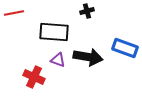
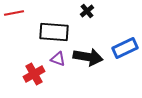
black cross: rotated 24 degrees counterclockwise
blue rectangle: rotated 45 degrees counterclockwise
purple triangle: moved 1 px up
red cross: moved 3 px up; rotated 35 degrees clockwise
